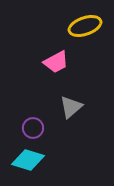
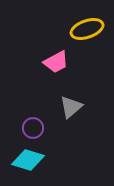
yellow ellipse: moved 2 px right, 3 px down
